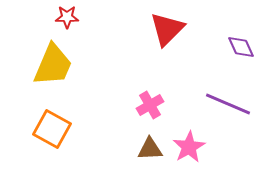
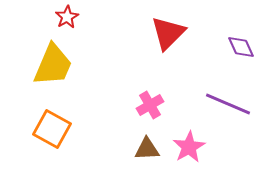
red star: rotated 30 degrees counterclockwise
red triangle: moved 1 px right, 4 px down
brown triangle: moved 3 px left
